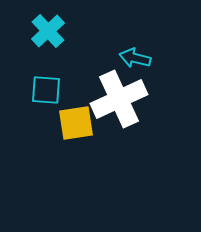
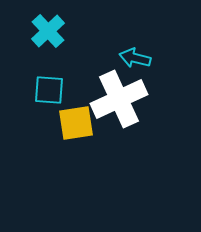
cyan square: moved 3 px right
